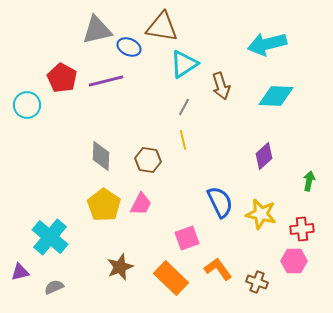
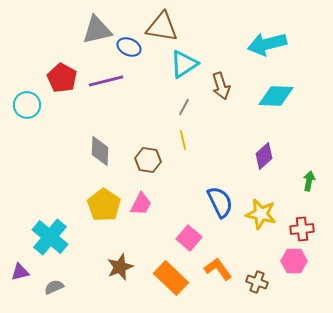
gray diamond: moved 1 px left, 5 px up
pink square: moved 2 px right; rotated 30 degrees counterclockwise
